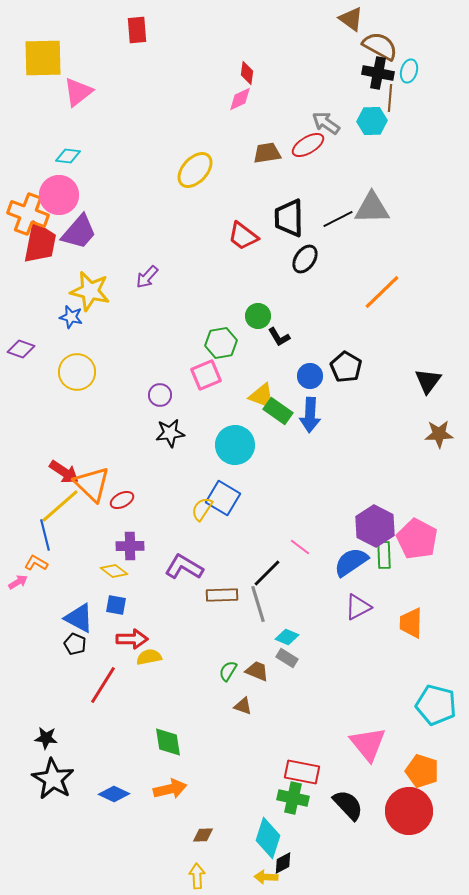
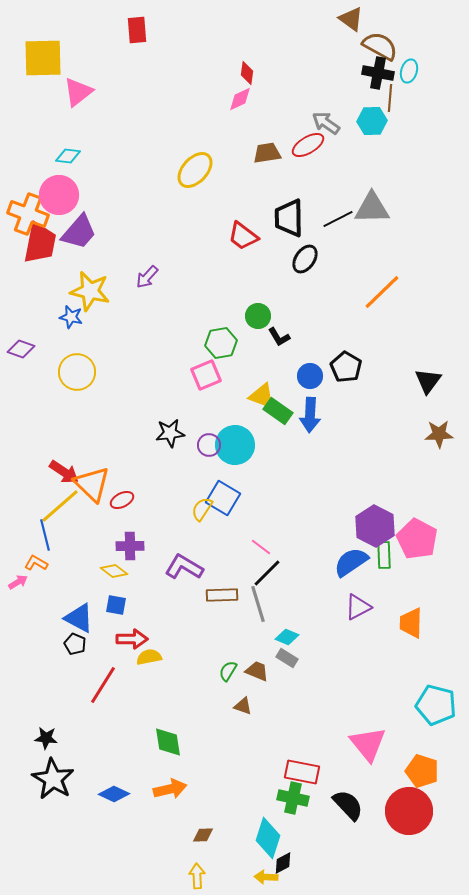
purple circle at (160, 395): moved 49 px right, 50 px down
pink line at (300, 547): moved 39 px left
